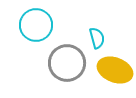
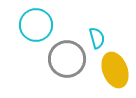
gray circle: moved 4 px up
yellow ellipse: rotated 48 degrees clockwise
